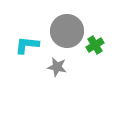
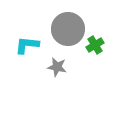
gray circle: moved 1 px right, 2 px up
